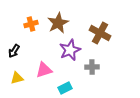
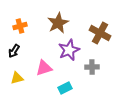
orange cross: moved 11 px left, 2 px down
purple star: moved 1 px left
pink triangle: moved 2 px up
